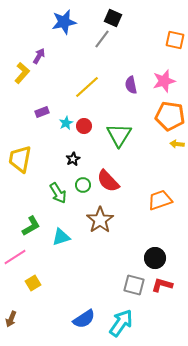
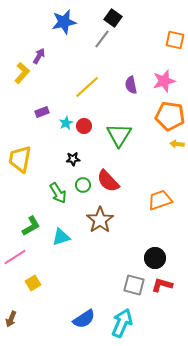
black square: rotated 12 degrees clockwise
black star: rotated 24 degrees clockwise
cyan arrow: moved 1 px right; rotated 12 degrees counterclockwise
